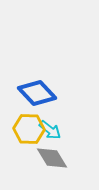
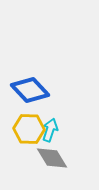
blue diamond: moved 7 px left, 3 px up
cyan arrow: rotated 110 degrees counterclockwise
